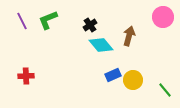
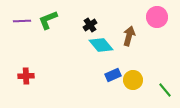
pink circle: moved 6 px left
purple line: rotated 66 degrees counterclockwise
